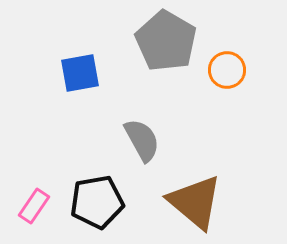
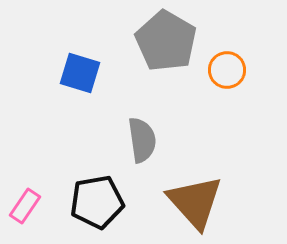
blue square: rotated 27 degrees clockwise
gray semicircle: rotated 21 degrees clockwise
brown triangle: rotated 8 degrees clockwise
pink rectangle: moved 9 px left
